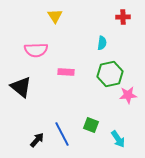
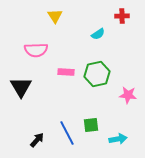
red cross: moved 1 px left, 1 px up
cyan semicircle: moved 4 px left, 9 px up; rotated 48 degrees clockwise
green hexagon: moved 13 px left
black triangle: rotated 20 degrees clockwise
pink star: rotated 12 degrees clockwise
green square: rotated 28 degrees counterclockwise
blue line: moved 5 px right, 1 px up
cyan arrow: rotated 66 degrees counterclockwise
